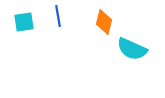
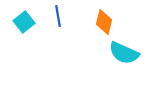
cyan square: rotated 30 degrees counterclockwise
cyan semicircle: moved 8 px left, 4 px down
